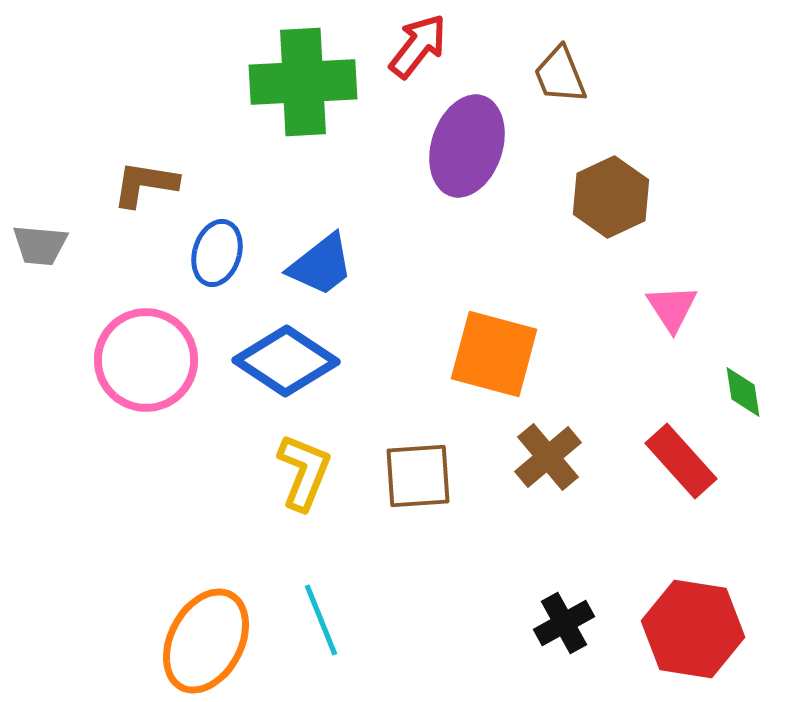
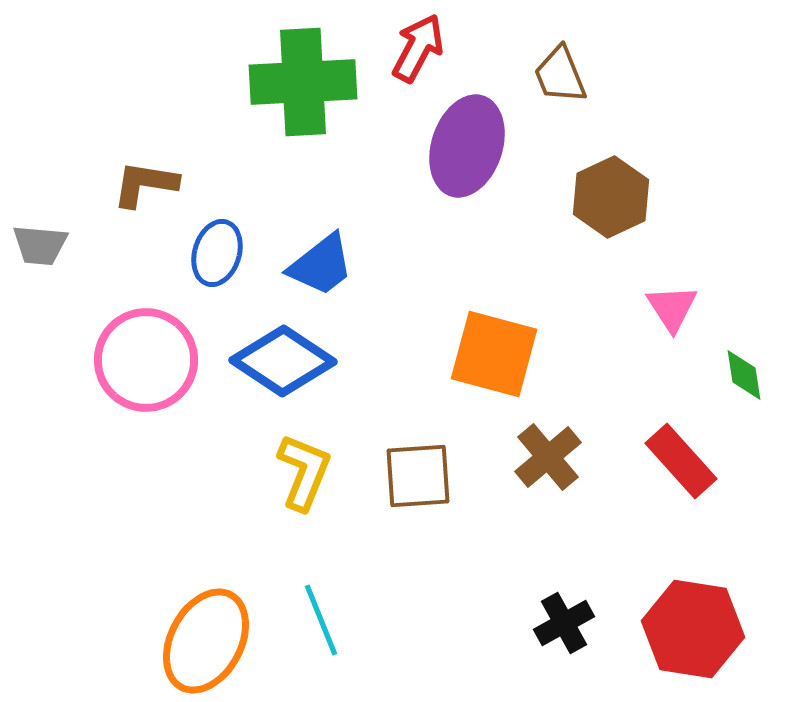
red arrow: moved 2 px down; rotated 10 degrees counterclockwise
blue diamond: moved 3 px left
green diamond: moved 1 px right, 17 px up
